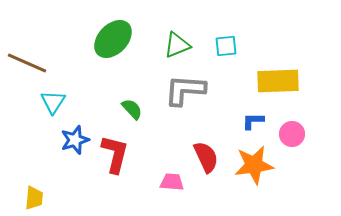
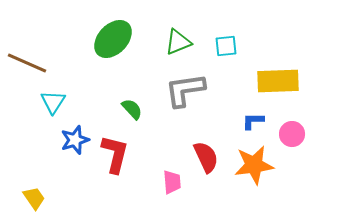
green triangle: moved 1 px right, 3 px up
gray L-shape: rotated 12 degrees counterclockwise
pink trapezoid: rotated 80 degrees clockwise
yellow trapezoid: rotated 40 degrees counterclockwise
